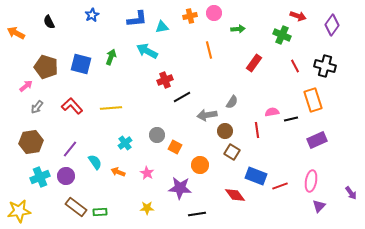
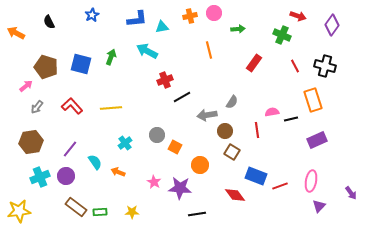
pink star at (147, 173): moved 7 px right, 9 px down
yellow star at (147, 208): moved 15 px left, 4 px down
